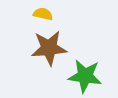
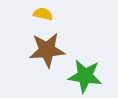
brown star: moved 2 px left, 2 px down
